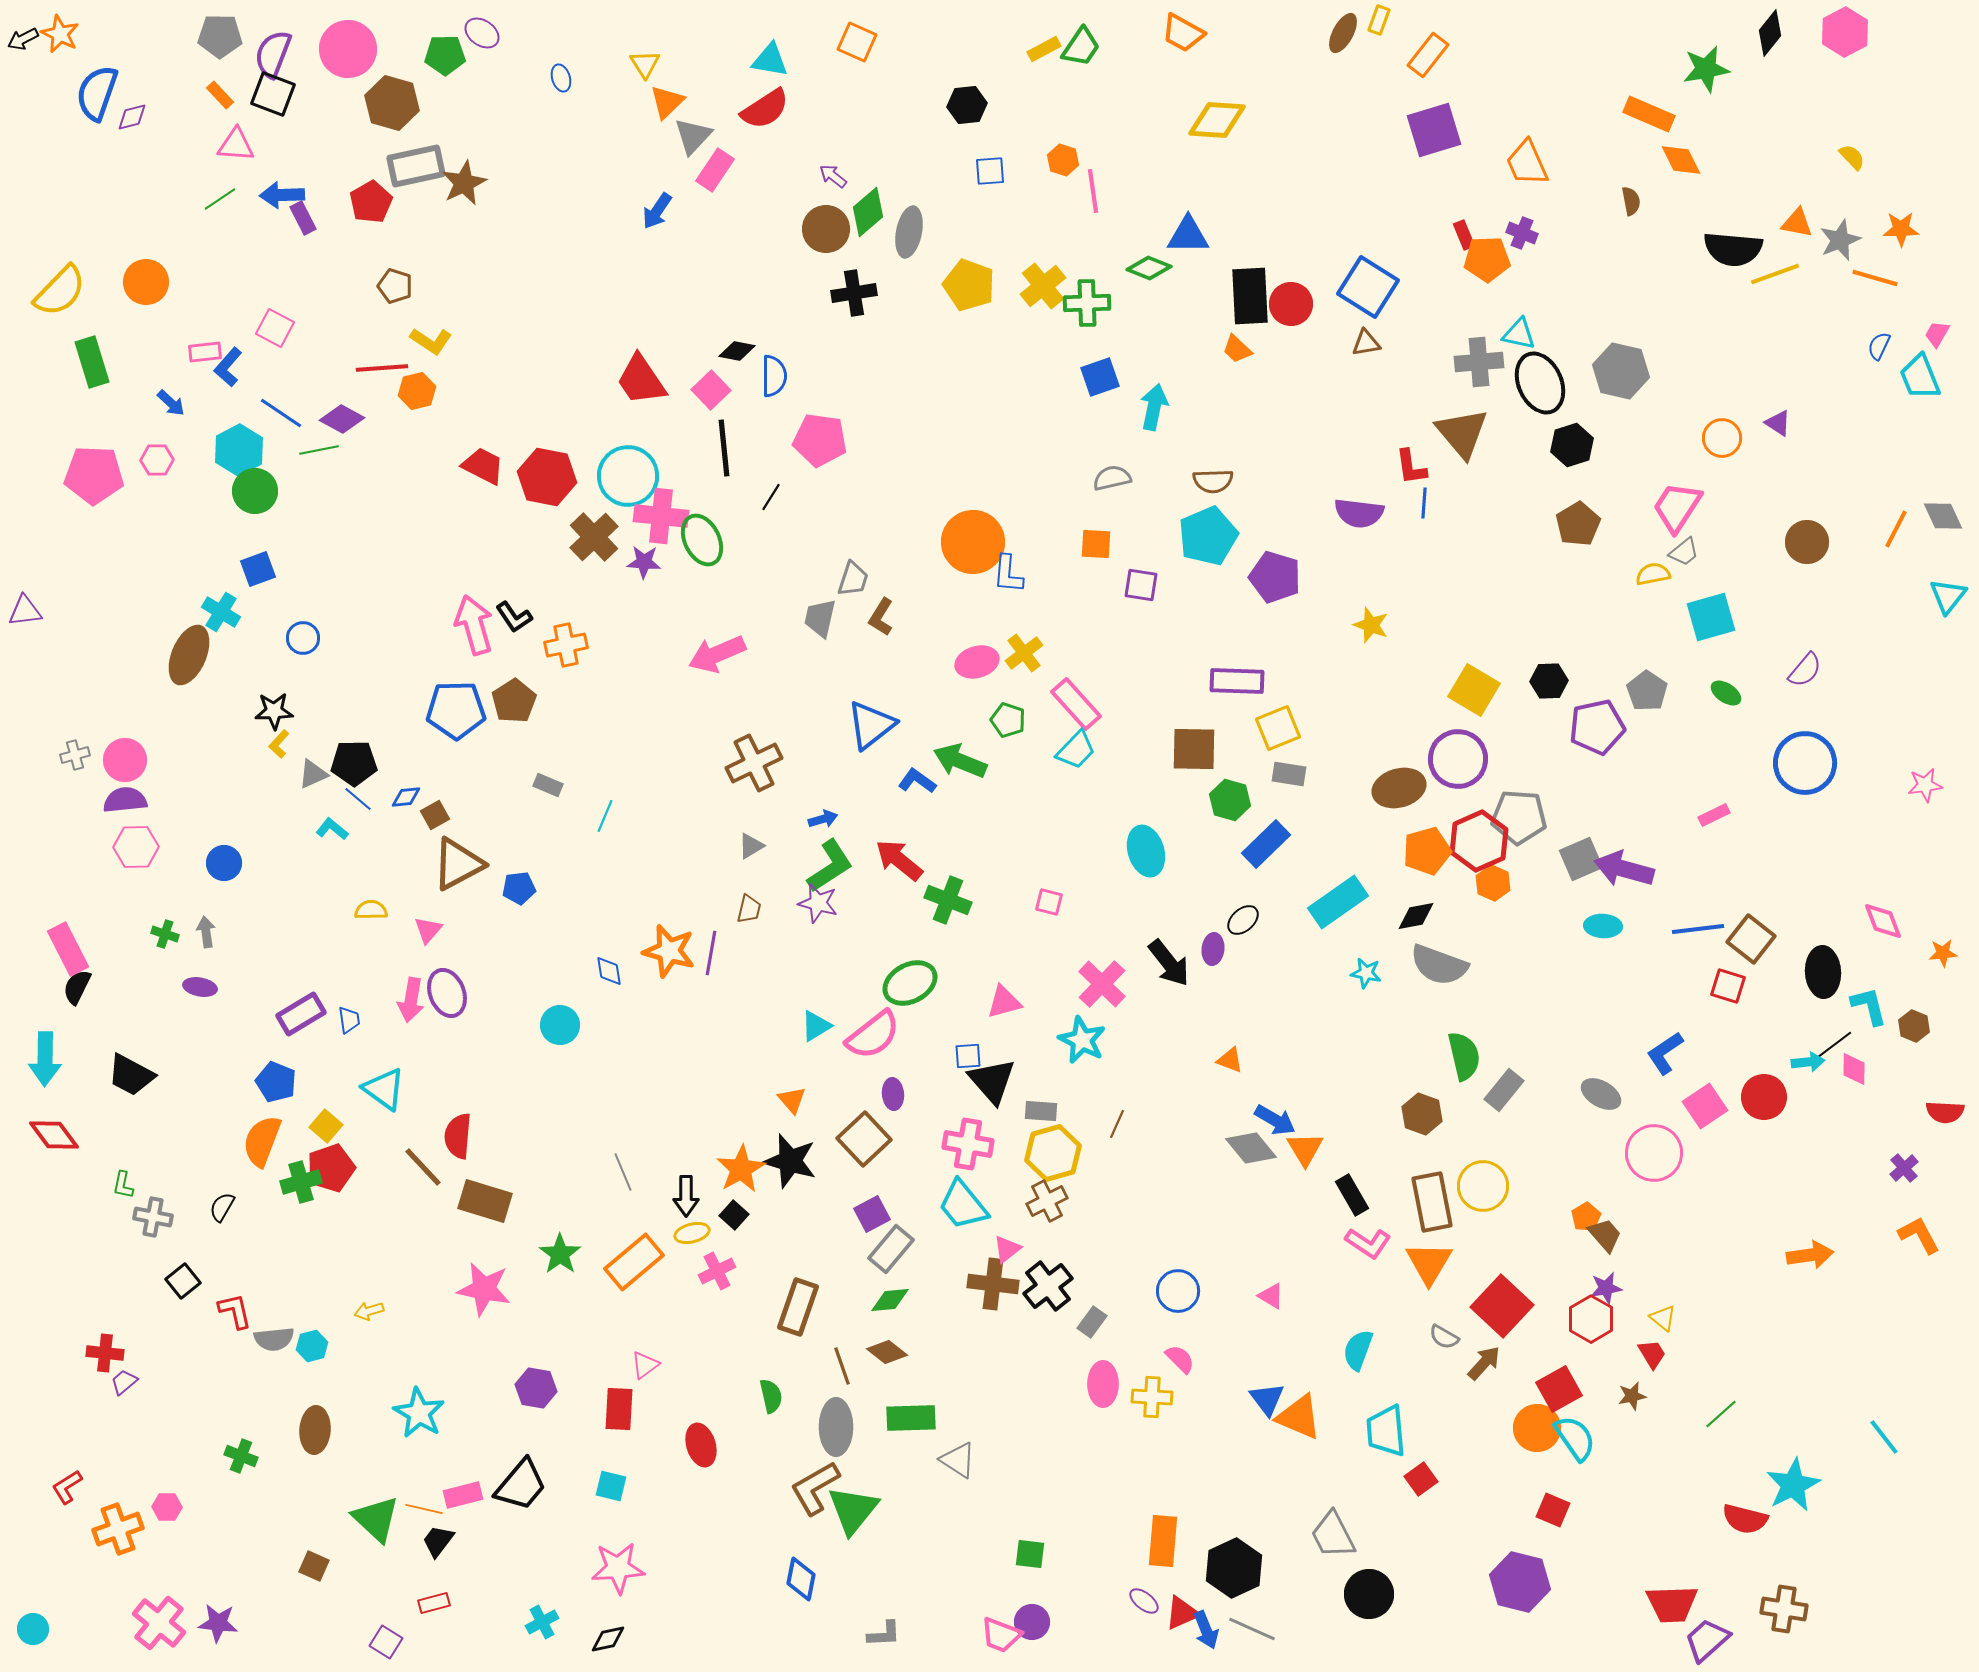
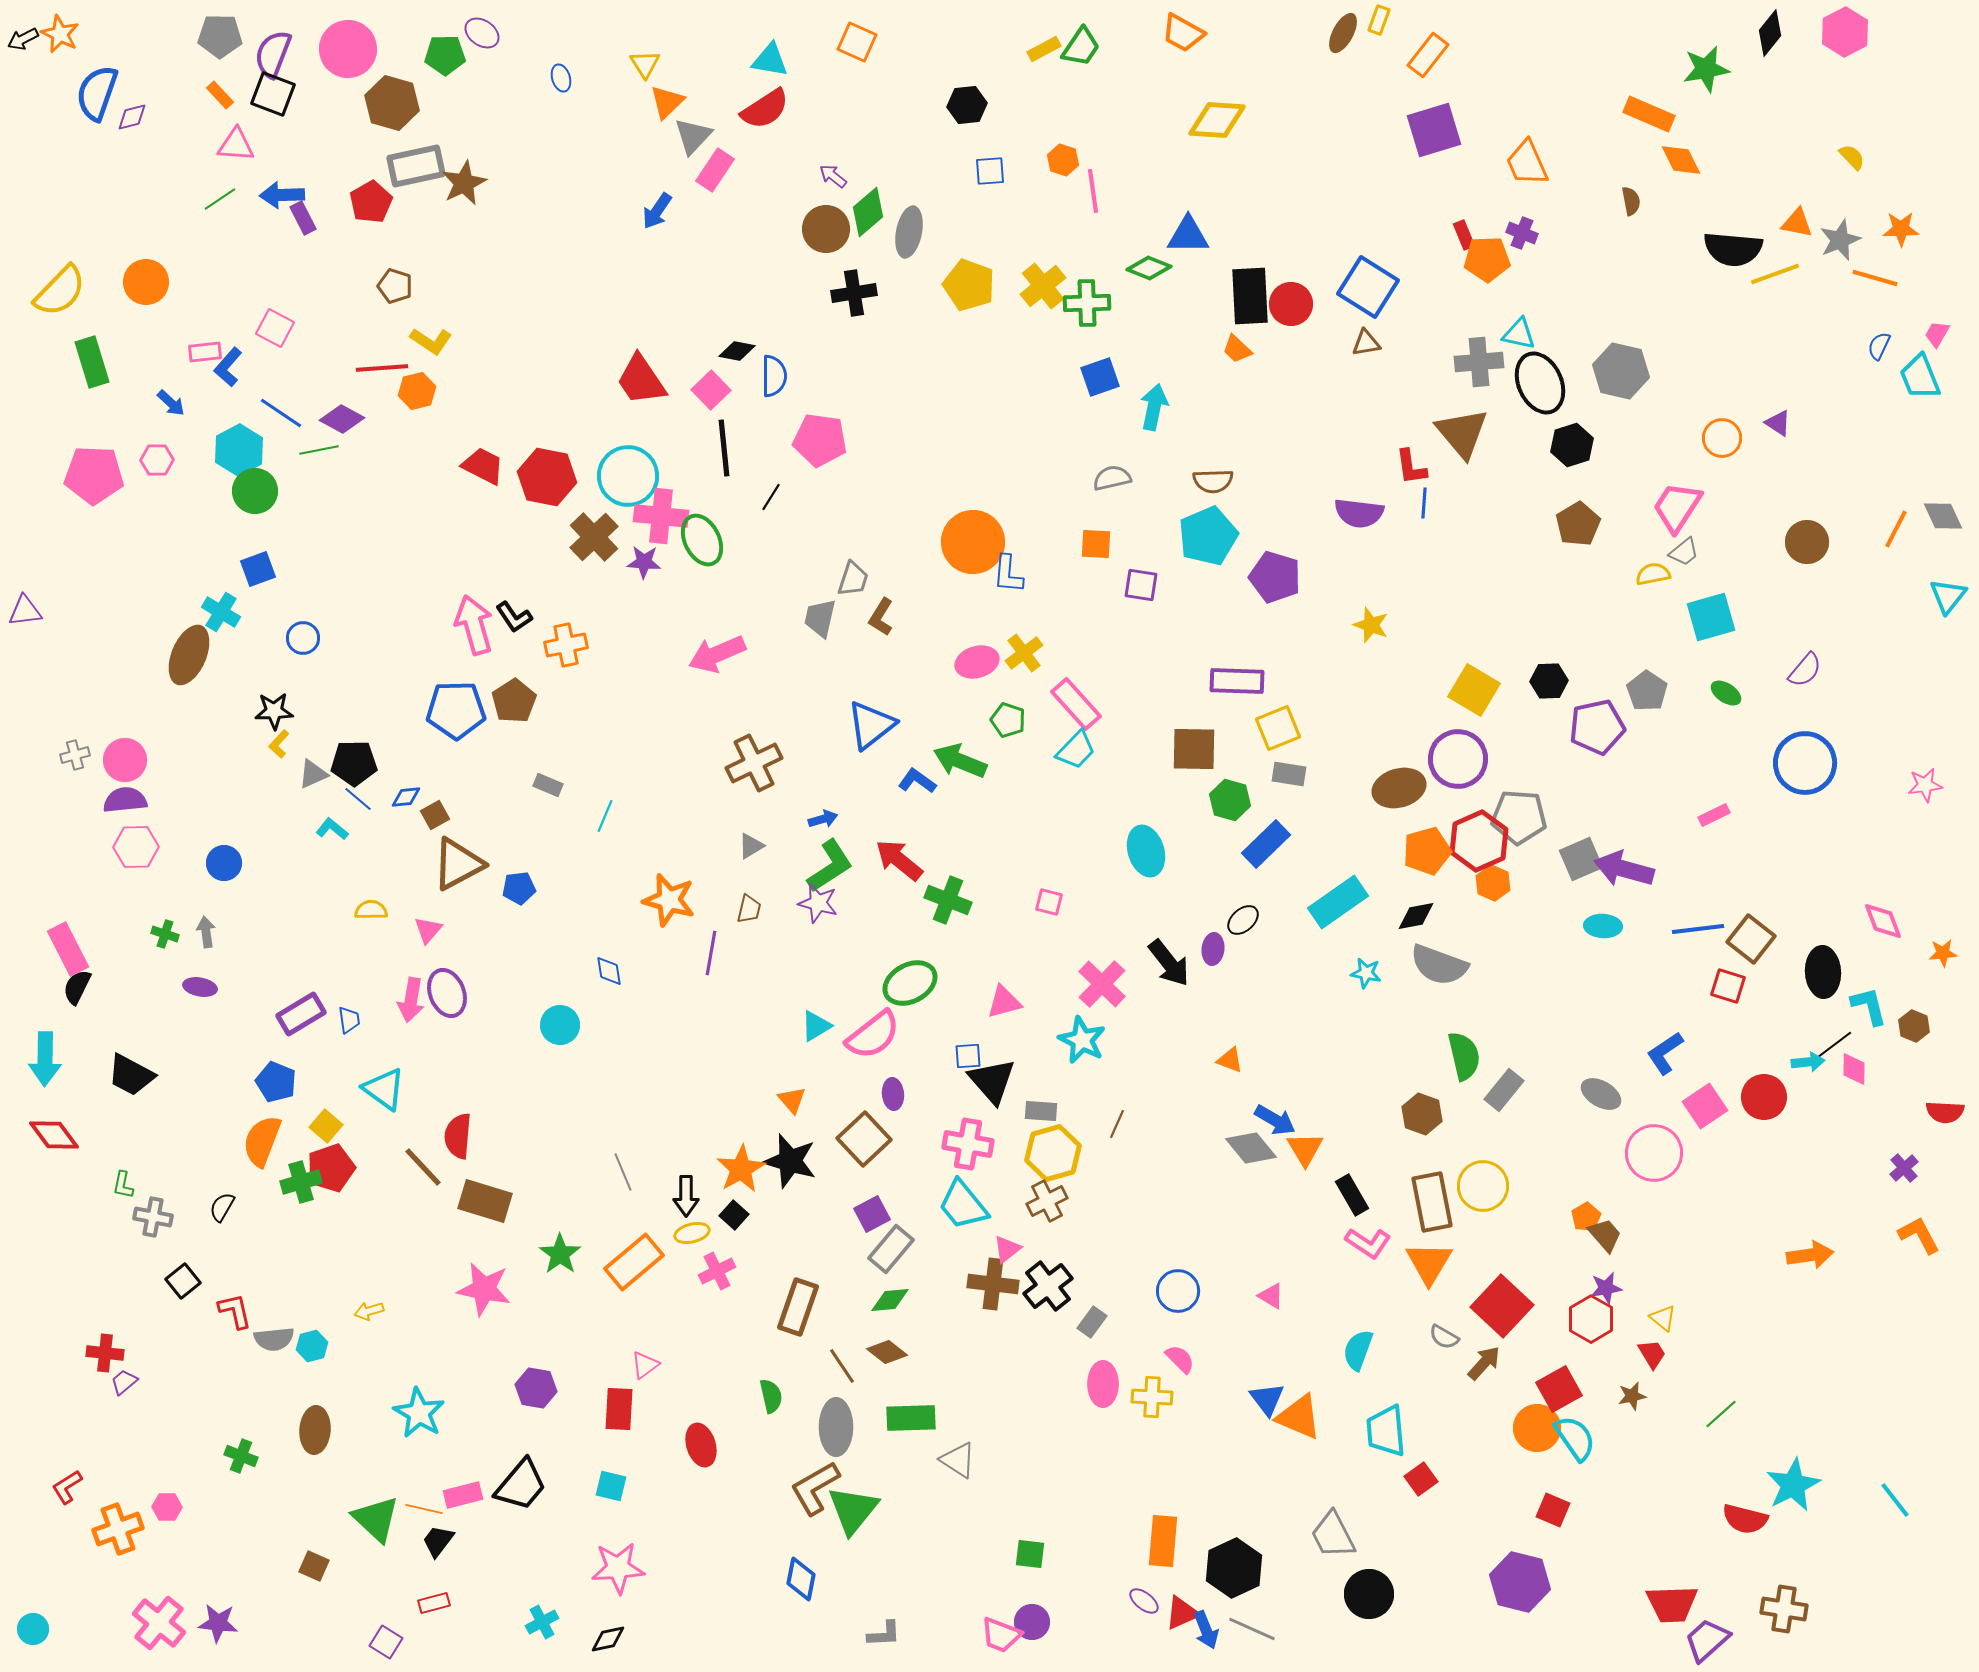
orange star at (669, 951): moved 51 px up
brown line at (842, 1366): rotated 15 degrees counterclockwise
cyan line at (1884, 1437): moved 11 px right, 63 px down
